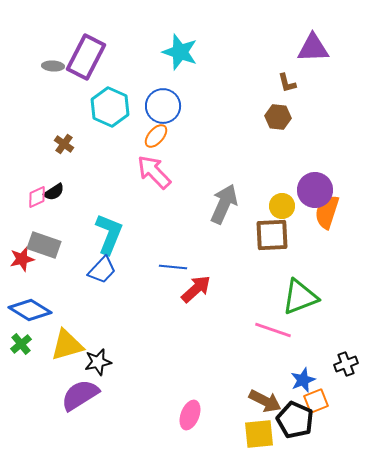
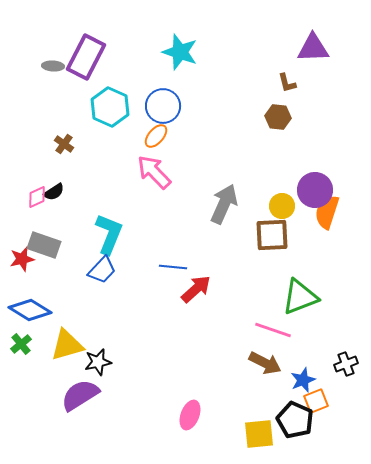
brown arrow: moved 38 px up
